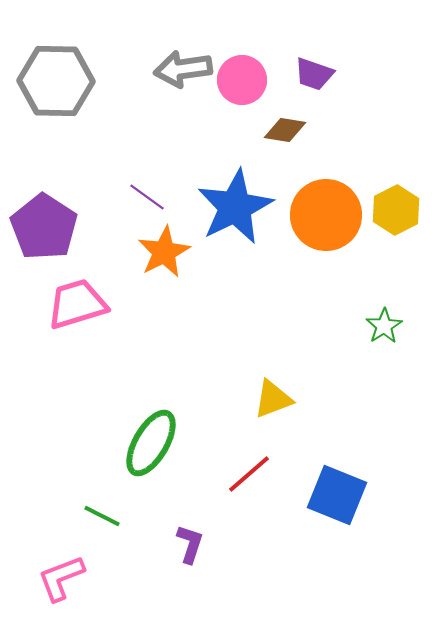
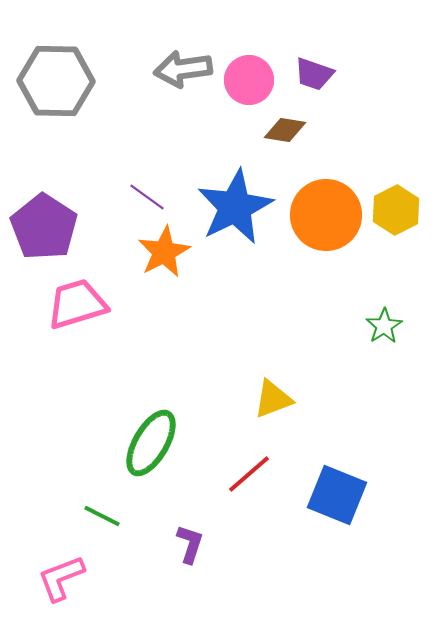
pink circle: moved 7 px right
